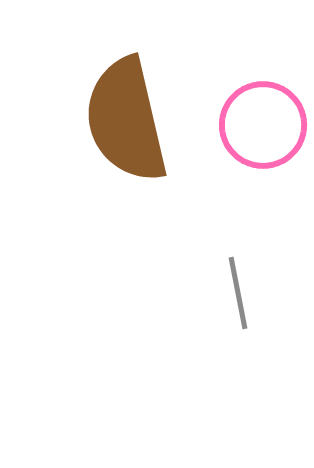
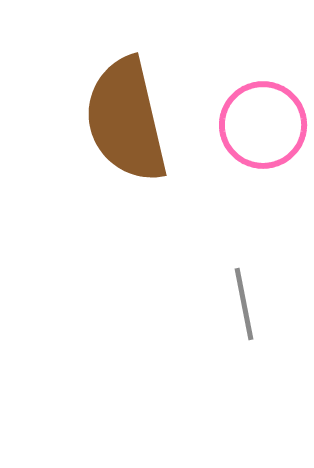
gray line: moved 6 px right, 11 px down
